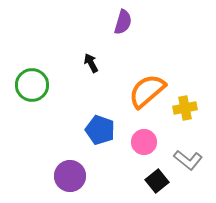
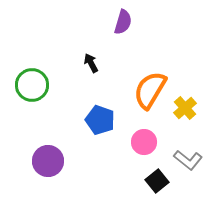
orange semicircle: moved 3 px right, 1 px up; rotated 18 degrees counterclockwise
yellow cross: rotated 30 degrees counterclockwise
blue pentagon: moved 10 px up
purple circle: moved 22 px left, 15 px up
